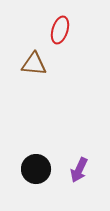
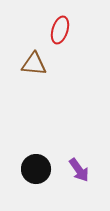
purple arrow: rotated 60 degrees counterclockwise
